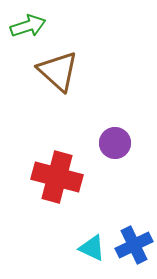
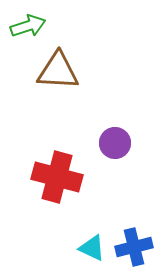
brown triangle: rotated 39 degrees counterclockwise
blue cross: moved 2 px down; rotated 12 degrees clockwise
